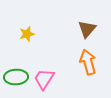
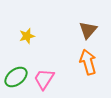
brown triangle: moved 1 px right, 1 px down
yellow star: moved 2 px down
green ellipse: rotated 35 degrees counterclockwise
